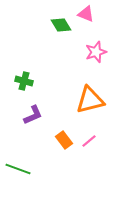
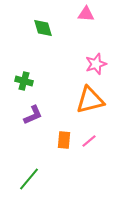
pink triangle: rotated 18 degrees counterclockwise
green diamond: moved 18 px left, 3 px down; rotated 15 degrees clockwise
pink star: moved 12 px down
orange rectangle: rotated 42 degrees clockwise
green line: moved 11 px right, 10 px down; rotated 70 degrees counterclockwise
